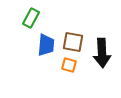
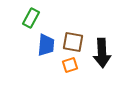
orange square: moved 1 px right; rotated 35 degrees counterclockwise
